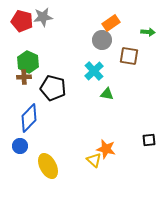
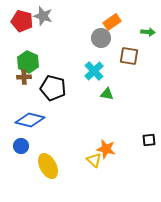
gray star: moved 1 px up; rotated 24 degrees clockwise
orange rectangle: moved 1 px right, 1 px up
gray circle: moved 1 px left, 2 px up
blue diamond: moved 1 px right, 2 px down; rotated 60 degrees clockwise
blue circle: moved 1 px right
